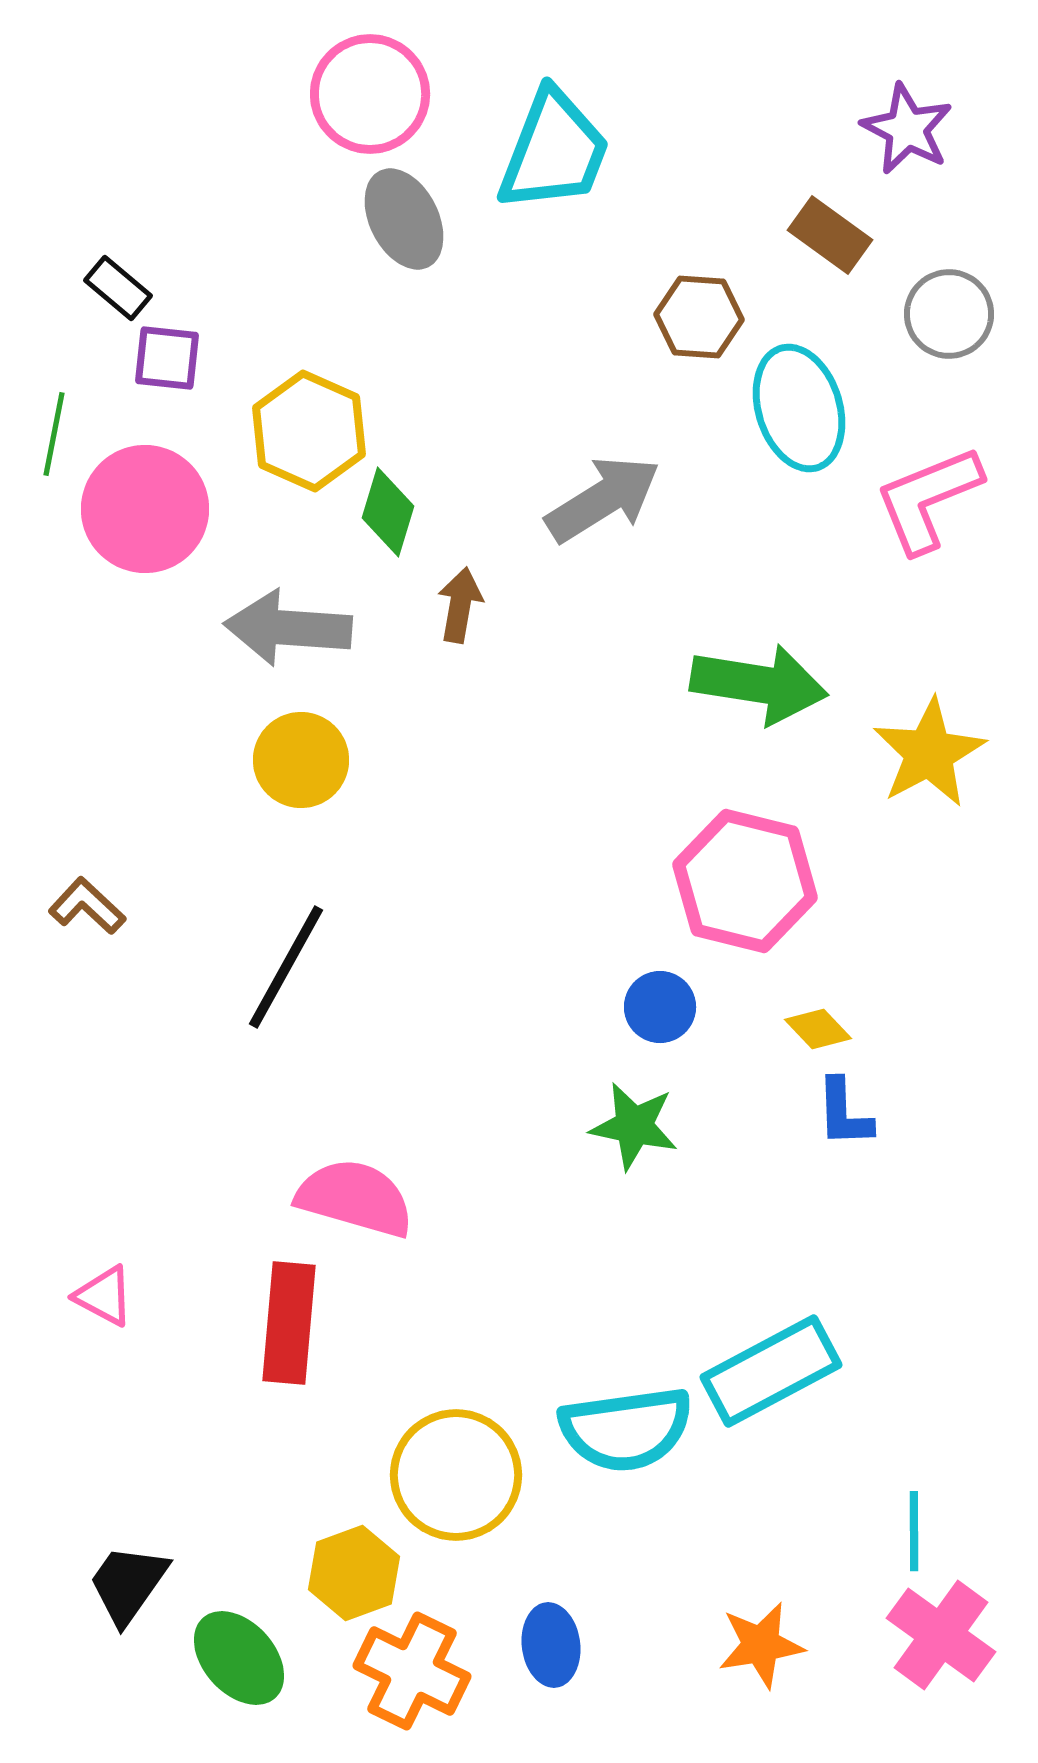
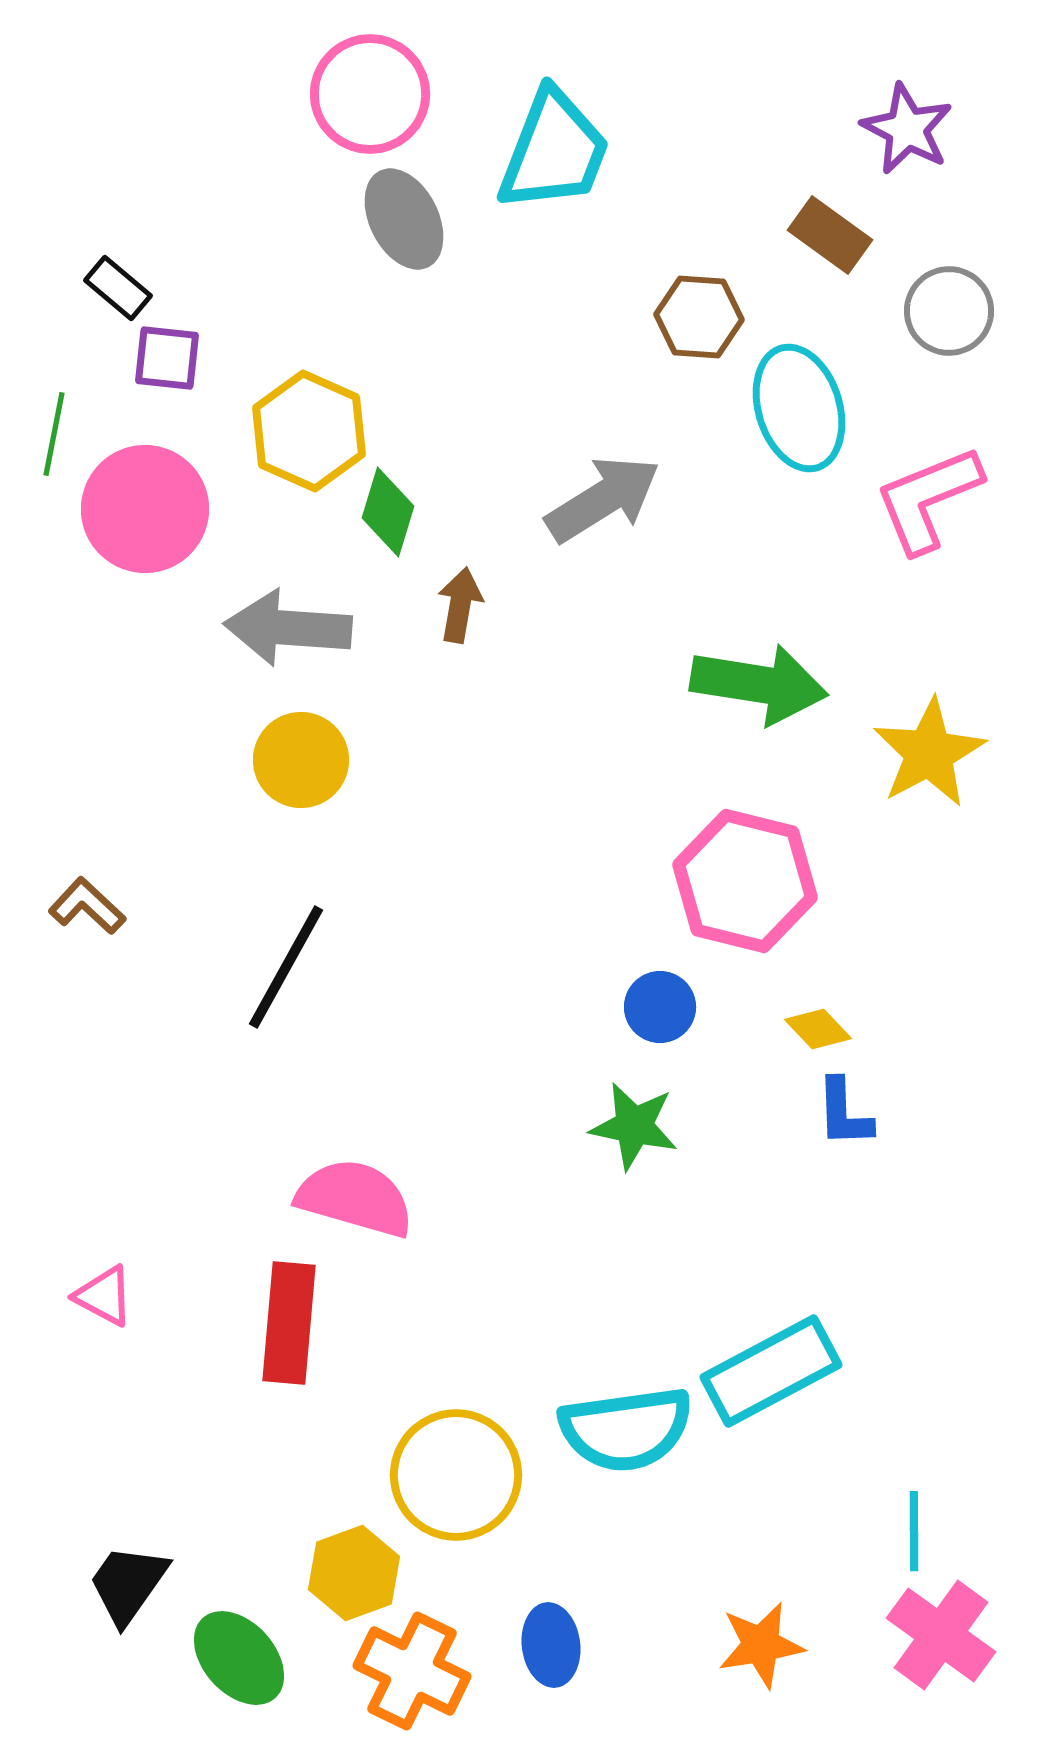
gray circle at (949, 314): moved 3 px up
